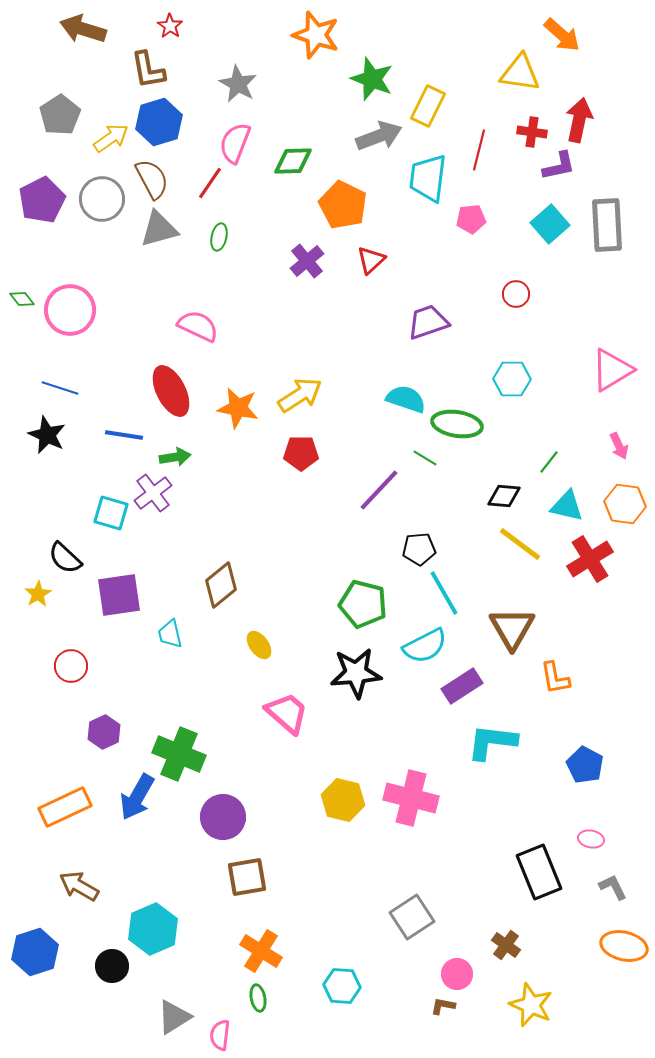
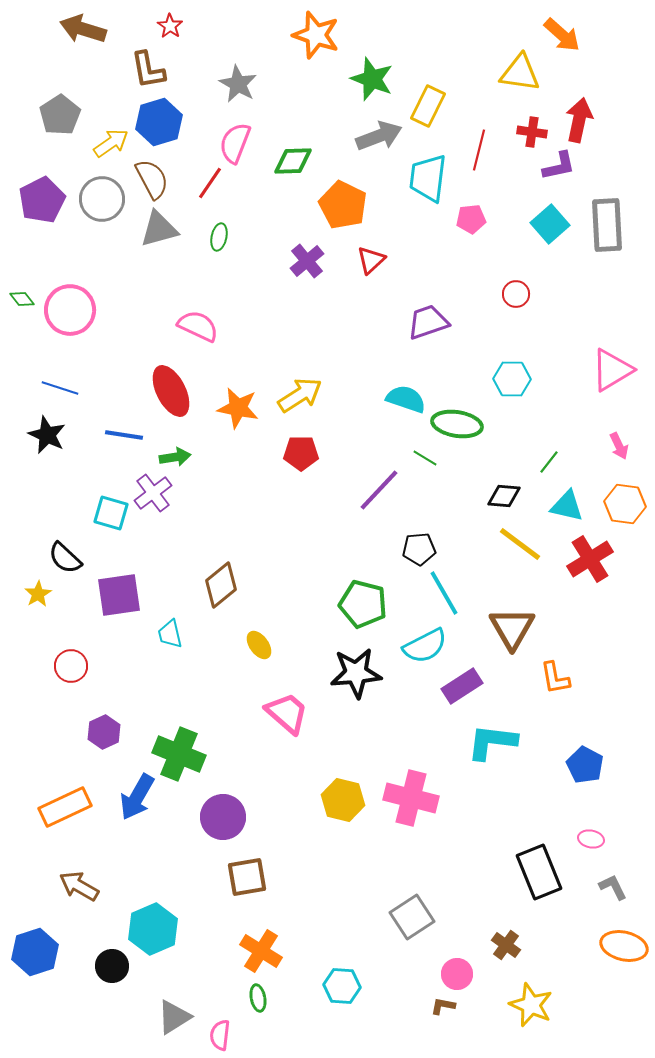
yellow arrow at (111, 138): moved 5 px down
